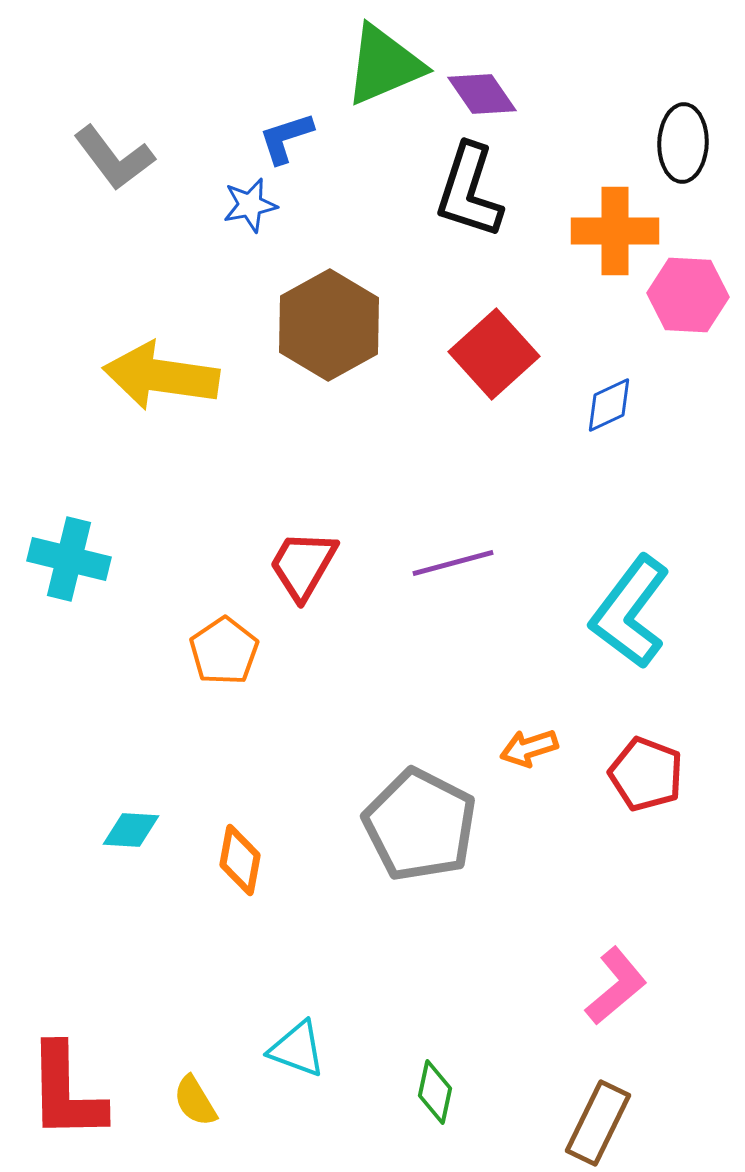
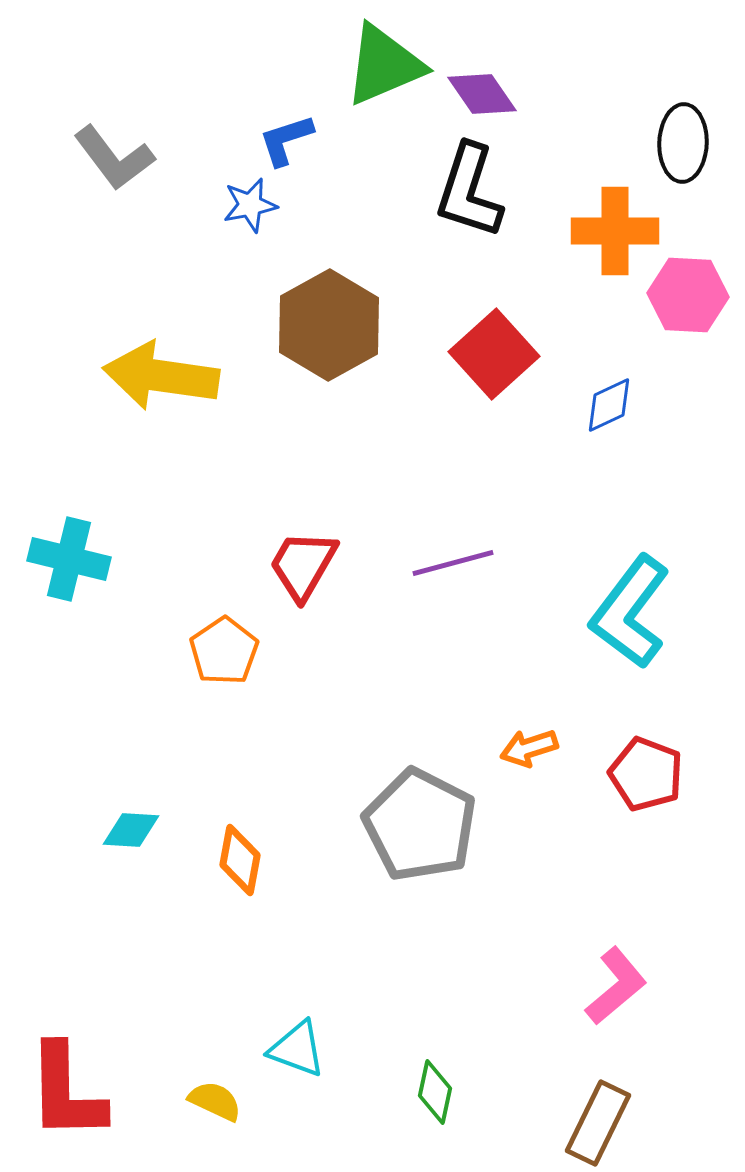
blue L-shape: moved 2 px down
yellow semicircle: moved 20 px right; rotated 146 degrees clockwise
